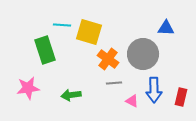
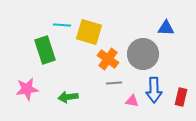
pink star: moved 1 px left, 1 px down
green arrow: moved 3 px left, 2 px down
pink triangle: rotated 16 degrees counterclockwise
